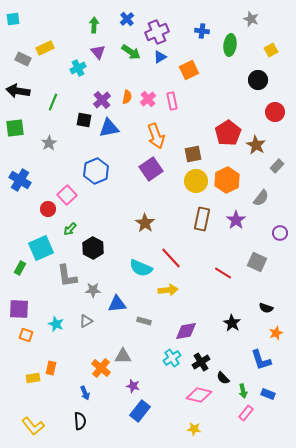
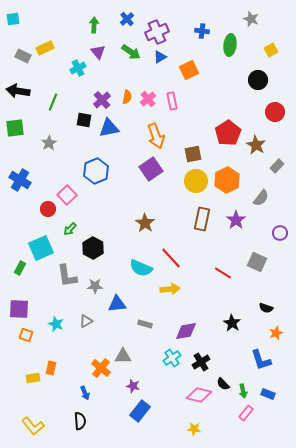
gray rectangle at (23, 59): moved 3 px up
gray star at (93, 290): moved 2 px right, 4 px up
yellow arrow at (168, 290): moved 2 px right, 1 px up
gray rectangle at (144, 321): moved 1 px right, 3 px down
black semicircle at (223, 378): moved 6 px down
